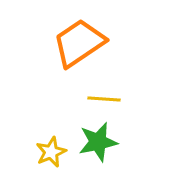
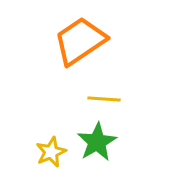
orange trapezoid: moved 1 px right, 2 px up
green star: moved 1 px left; rotated 18 degrees counterclockwise
